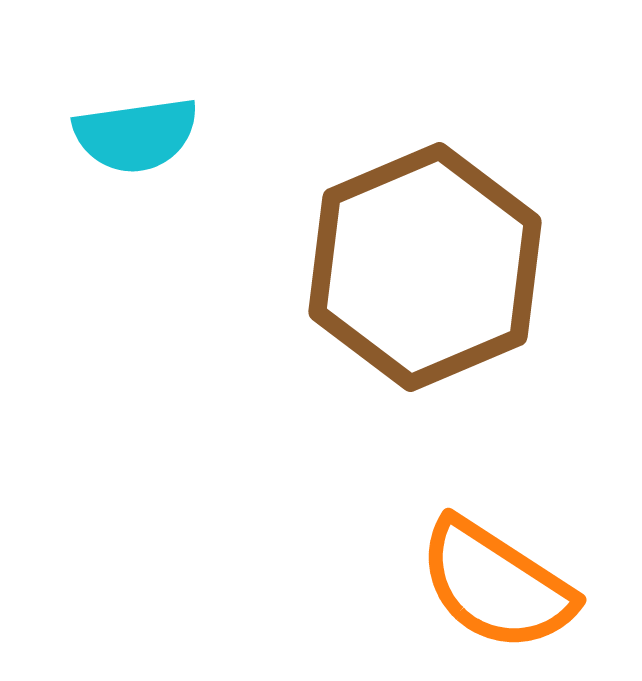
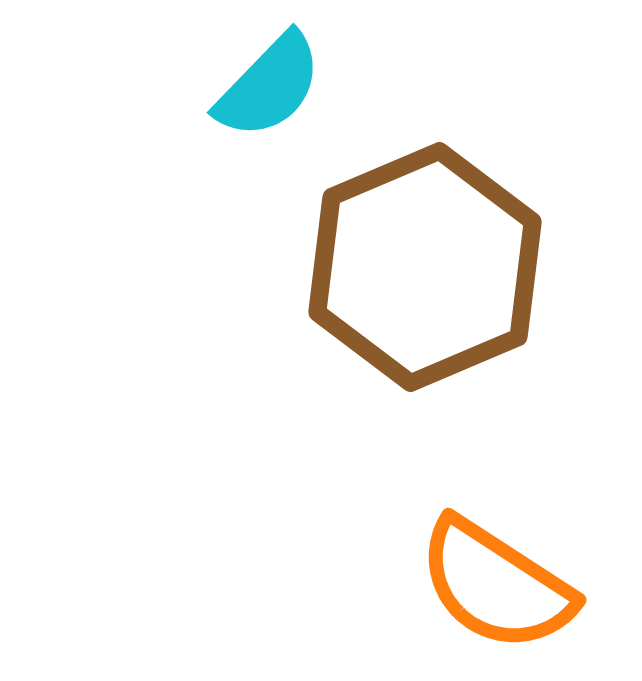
cyan semicircle: moved 133 px right, 49 px up; rotated 38 degrees counterclockwise
